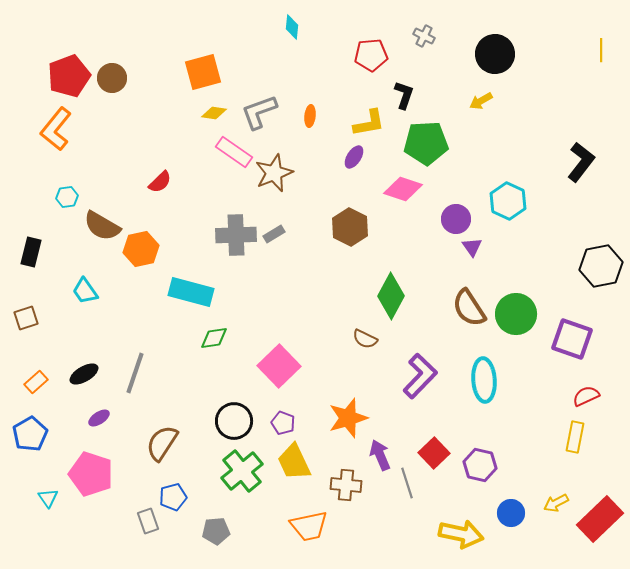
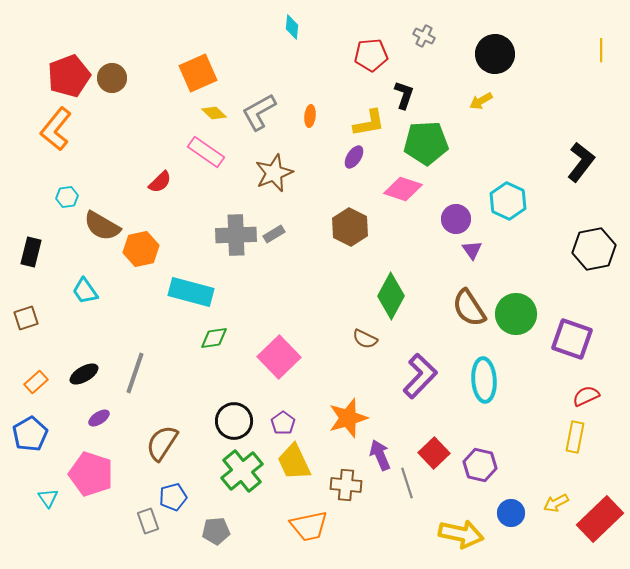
orange square at (203, 72): moved 5 px left, 1 px down; rotated 9 degrees counterclockwise
gray L-shape at (259, 112): rotated 9 degrees counterclockwise
yellow diamond at (214, 113): rotated 35 degrees clockwise
pink rectangle at (234, 152): moved 28 px left
purple triangle at (472, 247): moved 3 px down
black hexagon at (601, 266): moved 7 px left, 17 px up
pink square at (279, 366): moved 9 px up
purple pentagon at (283, 423): rotated 15 degrees clockwise
